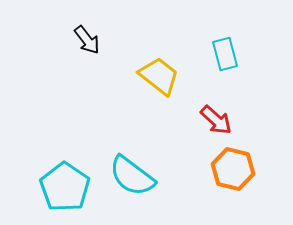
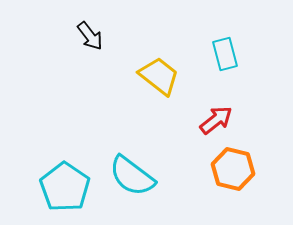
black arrow: moved 3 px right, 4 px up
red arrow: rotated 80 degrees counterclockwise
